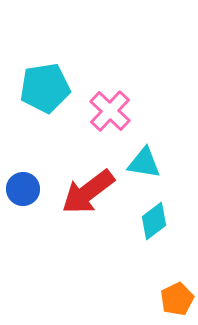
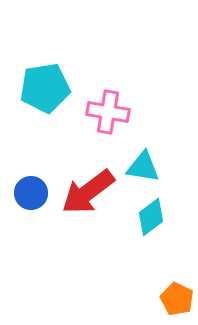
pink cross: moved 2 px left, 1 px down; rotated 33 degrees counterclockwise
cyan triangle: moved 1 px left, 4 px down
blue circle: moved 8 px right, 4 px down
cyan diamond: moved 3 px left, 4 px up
orange pentagon: rotated 20 degrees counterclockwise
